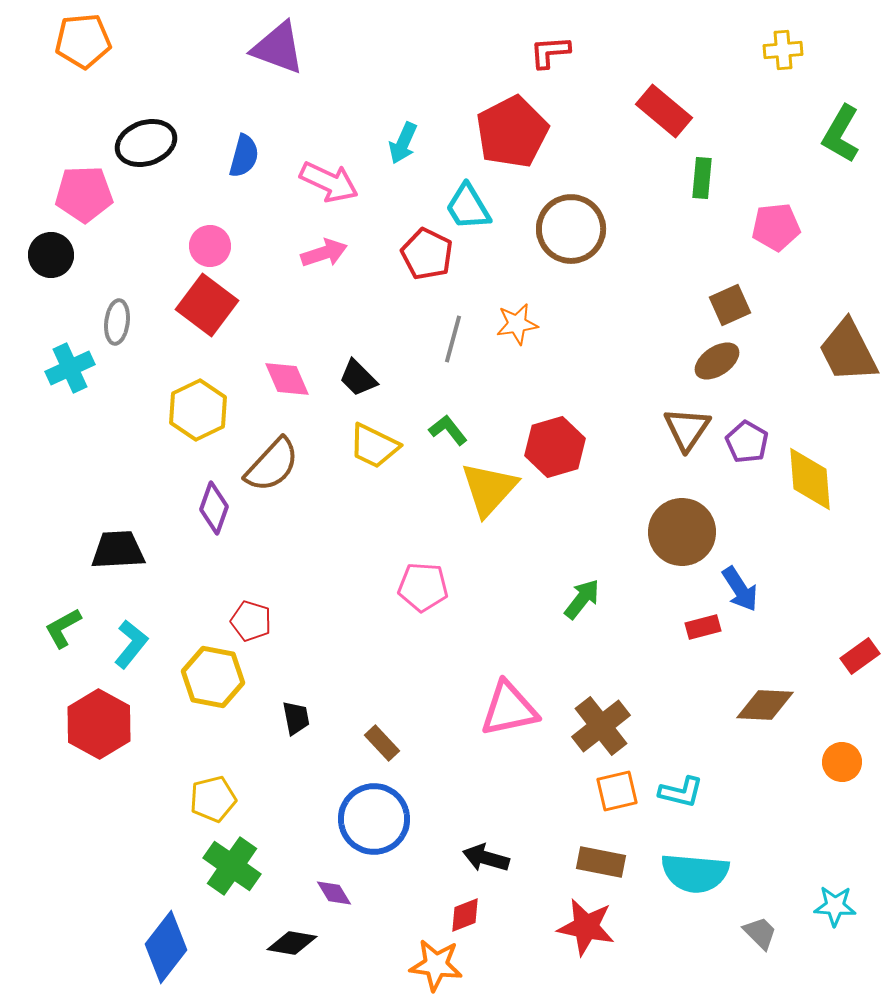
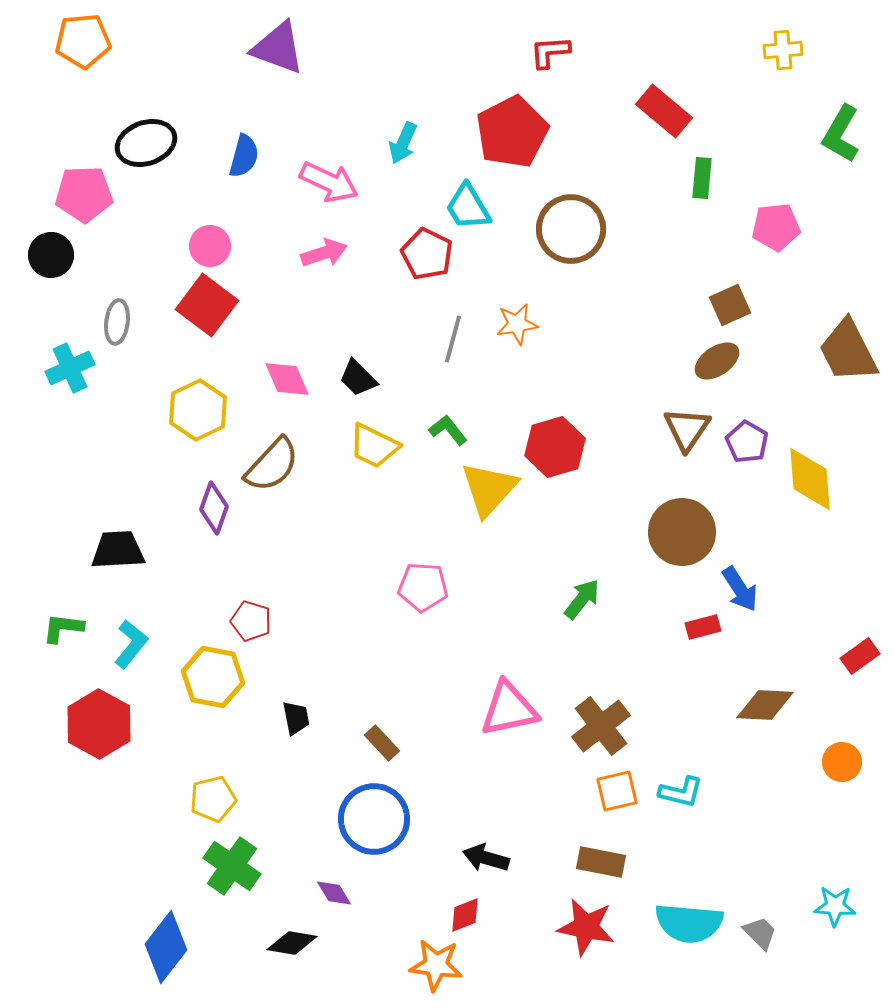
green L-shape at (63, 628): rotated 36 degrees clockwise
cyan semicircle at (695, 873): moved 6 px left, 50 px down
